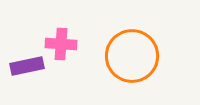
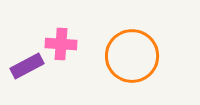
purple rectangle: rotated 16 degrees counterclockwise
